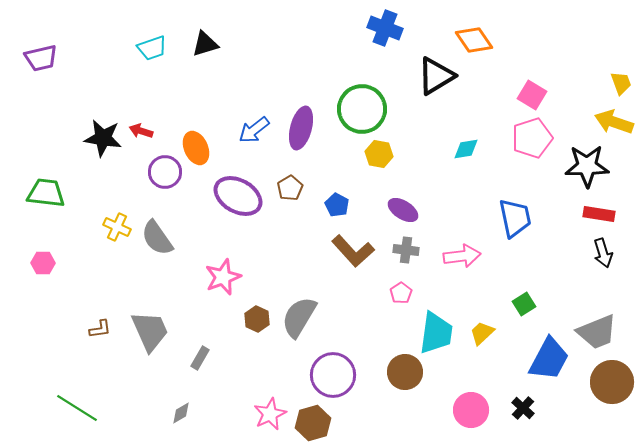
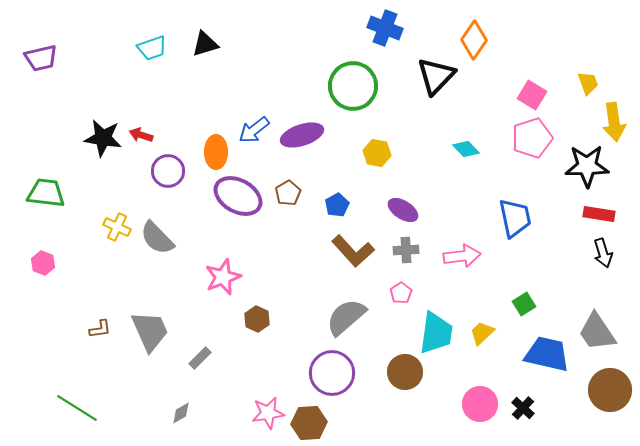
orange diamond at (474, 40): rotated 69 degrees clockwise
black triangle at (436, 76): rotated 15 degrees counterclockwise
yellow trapezoid at (621, 83): moved 33 px left
green circle at (362, 109): moved 9 px left, 23 px up
yellow arrow at (614, 122): rotated 117 degrees counterclockwise
purple ellipse at (301, 128): moved 1 px right, 7 px down; rotated 57 degrees clockwise
red arrow at (141, 131): moved 4 px down
orange ellipse at (196, 148): moved 20 px right, 4 px down; rotated 24 degrees clockwise
cyan diamond at (466, 149): rotated 56 degrees clockwise
yellow hexagon at (379, 154): moved 2 px left, 1 px up
purple circle at (165, 172): moved 3 px right, 1 px up
brown pentagon at (290, 188): moved 2 px left, 5 px down
blue pentagon at (337, 205): rotated 15 degrees clockwise
gray semicircle at (157, 238): rotated 9 degrees counterclockwise
gray cross at (406, 250): rotated 10 degrees counterclockwise
pink hexagon at (43, 263): rotated 20 degrees clockwise
gray semicircle at (299, 317): moved 47 px right; rotated 18 degrees clockwise
gray trapezoid at (597, 332): rotated 78 degrees clockwise
gray rectangle at (200, 358): rotated 15 degrees clockwise
blue trapezoid at (549, 359): moved 2 px left, 5 px up; rotated 105 degrees counterclockwise
purple circle at (333, 375): moved 1 px left, 2 px up
brown circle at (612, 382): moved 2 px left, 8 px down
pink circle at (471, 410): moved 9 px right, 6 px up
pink star at (270, 414): moved 2 px left, 1 px up; rotated 16 degrees clockwise
brown hexagon at (313, 423): moved 4 px left; rotated 12 degrees clockwise
